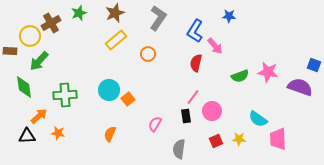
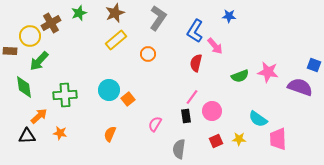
pink line: moved 1 px left
orange star: moved 2 px right
